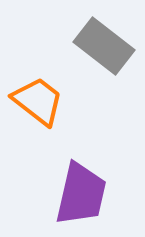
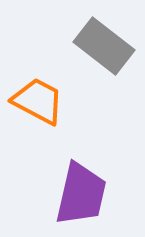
orange trapezoid: rotated 10 degrees counterclockwise
